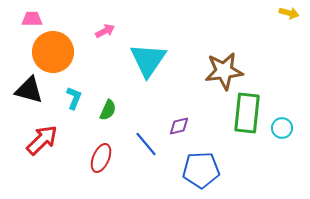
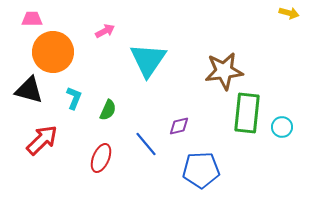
cyan circle: moved 1 px up
